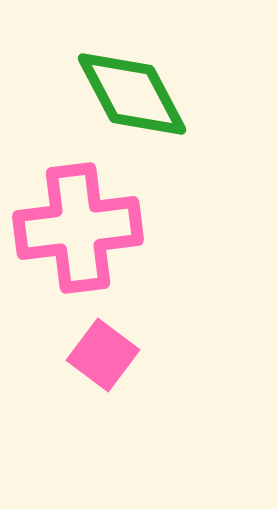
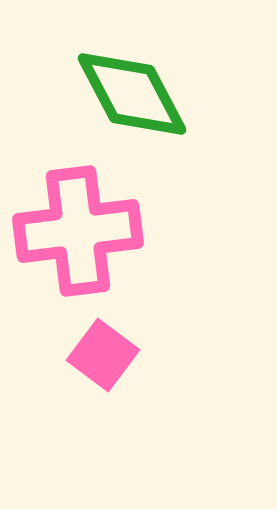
pink cross: moved 3 px down
